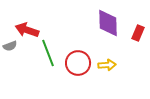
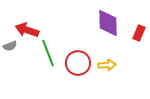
red rectangle: moved 1 px right
